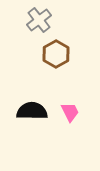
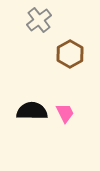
brown hexagon: moved 14 px right
pink trapezoid: moved 5 px left, 1 px down
